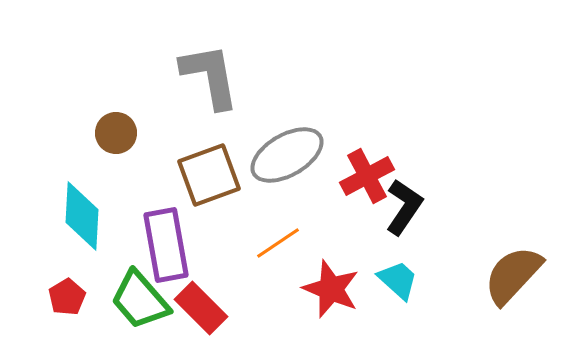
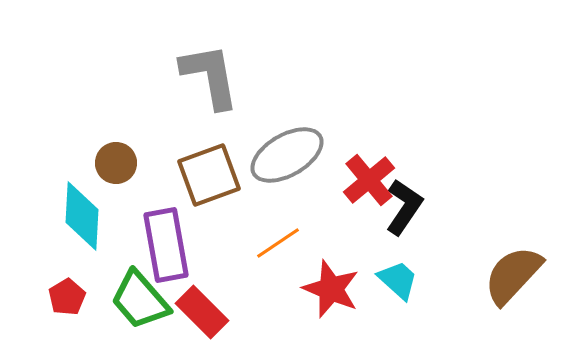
brown circle: moved 30 px down
red cross: moved 2 px right, 4 px down; rotated 12 degrees counterclockwise
red rectangle: moved 1 px right, 4 px down
